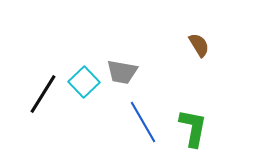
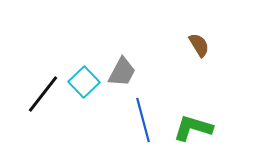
gray trapezoid: rotated 72 degrees counterclockwise
black line: rotated 6 degrees clockwise
blue line: moved 2 px up; rotated 15 degrees clockwise
green L-shape: rotated 84 degrees counterclockwise
